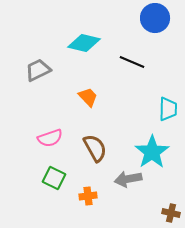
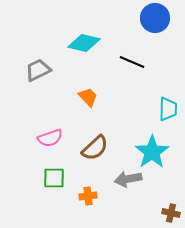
brown semicircle: rotated 76 degrees clockwise
green square: rotated 25 degrees counterclockwise
